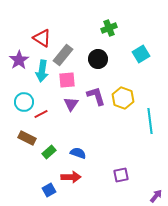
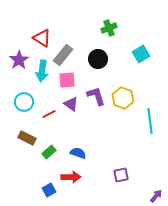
purple triangle: rotated 28 degrees counterclockwise
red line: moved 8 px right
